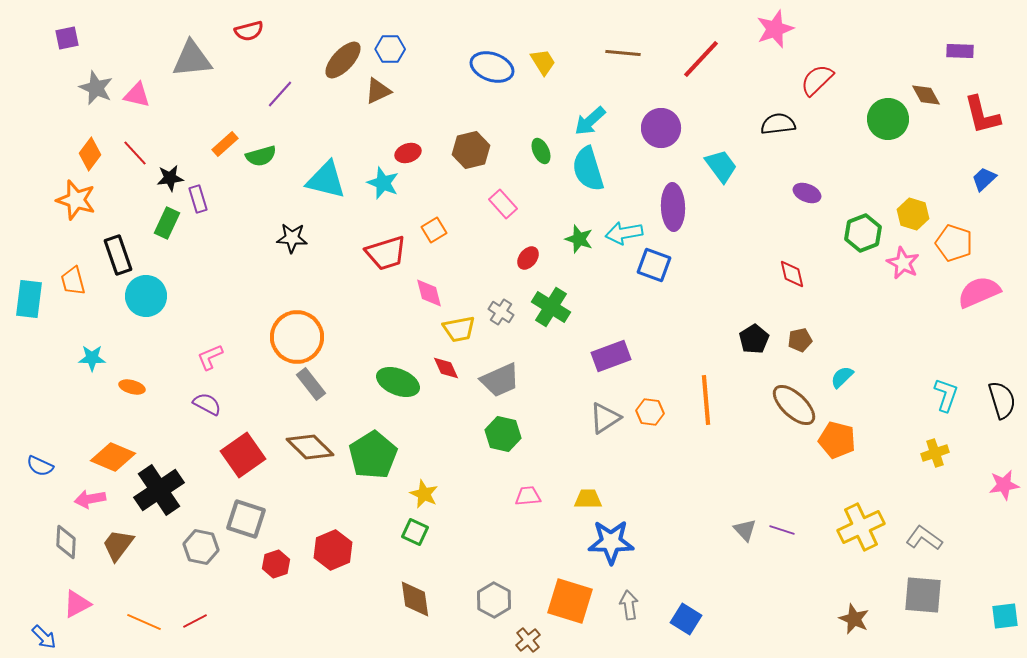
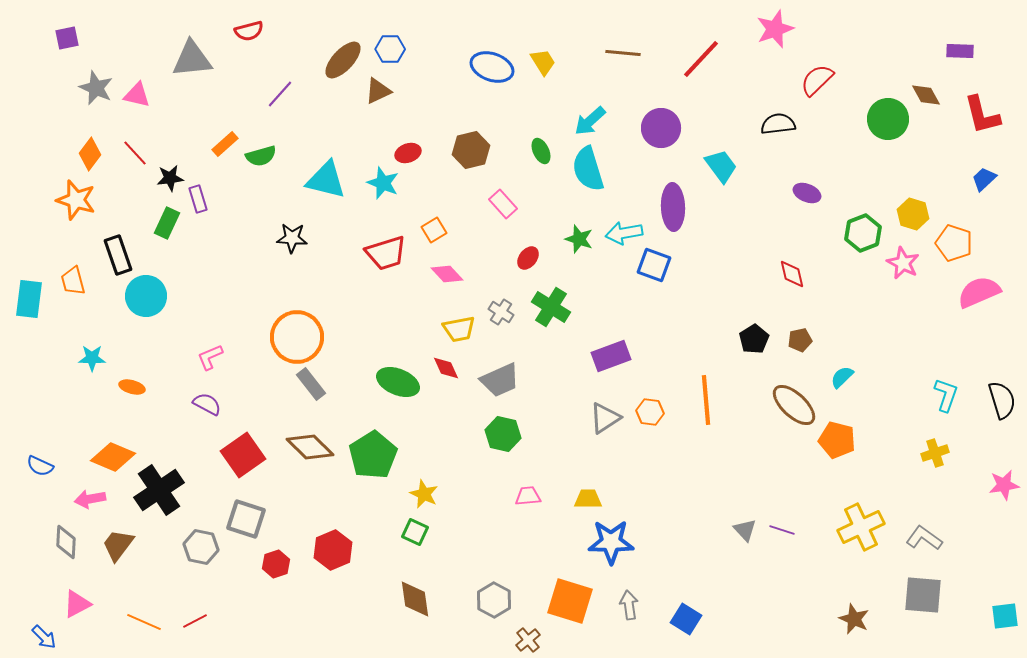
pink diamond at (429, 293): moved 18 px right, 19 px up; rotated 28 degrees counterclockwise
